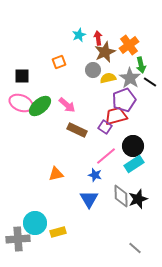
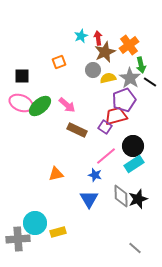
cyan star: moved 2 px right, 1 px down
